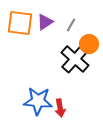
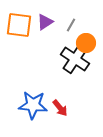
orange square: moved 1 px left, 2 px down
orange circle: moved 3 px left, 1 px up
black cross: rotated 8 degrees counterclockwise
blue star: moved 5 px left, 4 px down
red arrow: rotated 30 degrees counterclockwise
